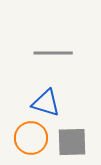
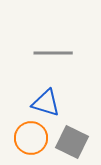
gray square: rotated 28 degrees clockwise
